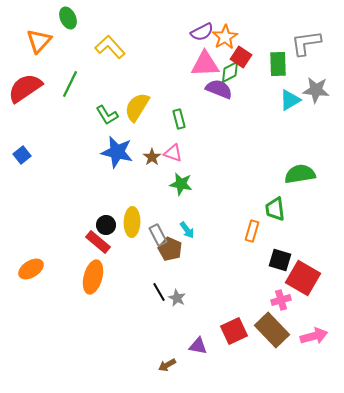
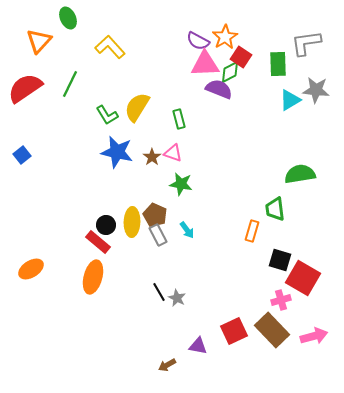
purple semicircle at (202, 32): moved 4 px left, 9 px down; rotated 55 degrees clockwise
brown pentagon at (170, 249): moved 15 px left, 34 px up
